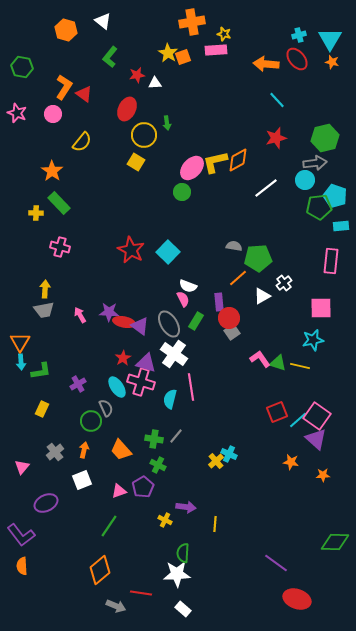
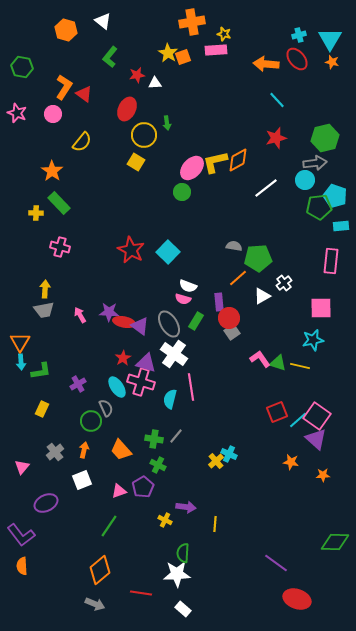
pink semicircle at (183, 299): rotated 133 degrees clockwise
gray arrow at (116, 606): moved 21 px left, 2 px up
